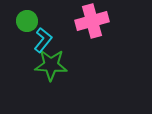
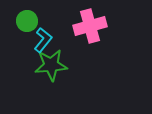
pink cross: moved 2 px left, 5 px down
green star: rotated 8 degrees counterclockwise
